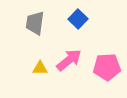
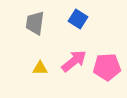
blue square: rotated 12 degrees counterclockwise
pink arrow: moved 5 px right, 1 px down
